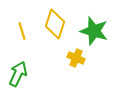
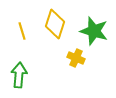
green arrow: moved 1 px right, 1 px down; rotated 20 degrees counterclockwise
